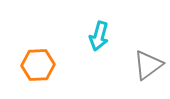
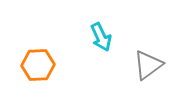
cyan arrow: moved 2 px right, 1 px down; rotated 40 degrees counterclockwise
